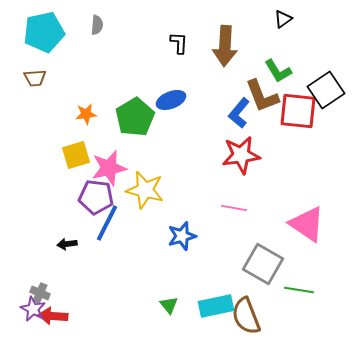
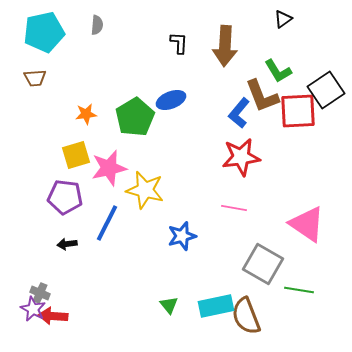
red square: rotated 9 degrees counterclockwise
red star: moved 2 px down
purple pentagon: moved 31 px left
